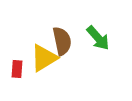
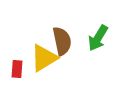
green arrow: rotated 72 degrees clockwise
